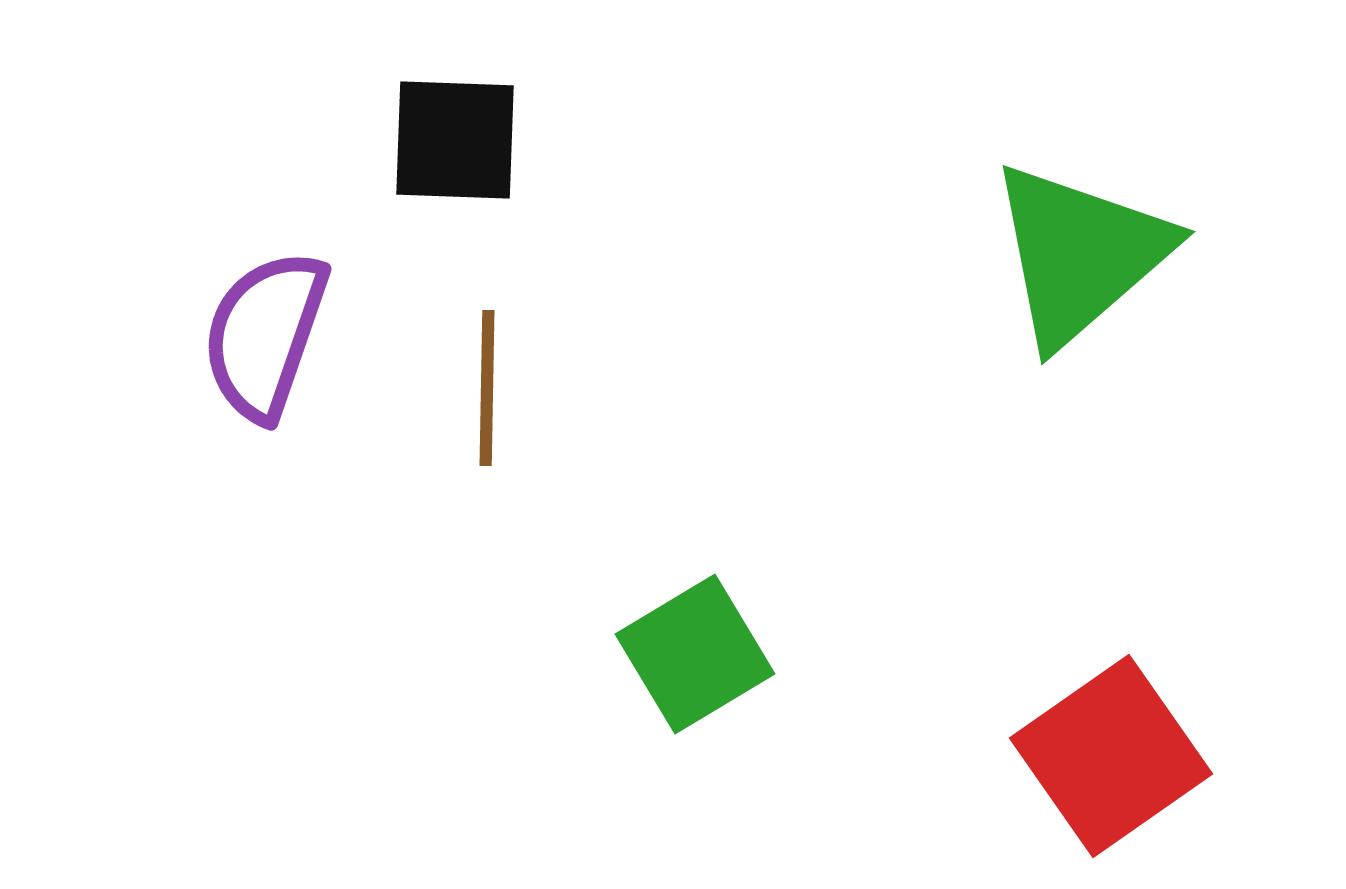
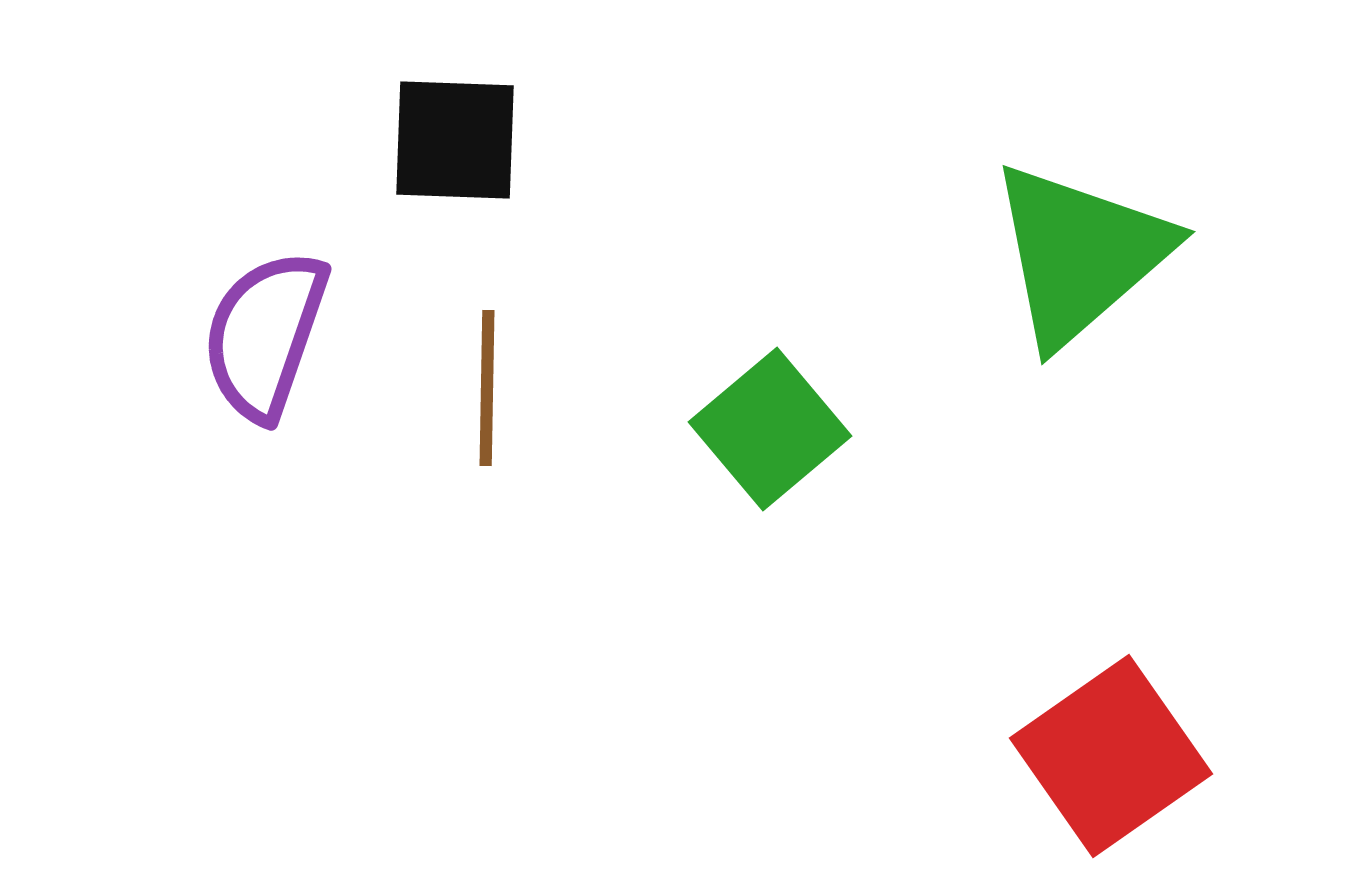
green square: moved 75 px right, 225 px up; rotated 9 degrees counterclockwise
